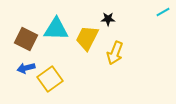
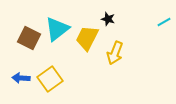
cyan line: moved 1 px right, 10 px down
black star: rotated 16 degrees clockwise
cyan triangle: moved 1 px right; rotated 40 degrees counterclockwise
brown square: moved 3 px right, 1 px up
blue arrow: moved 5 px left, 10 px down; rotated 18 degrees clockwise
